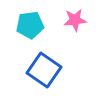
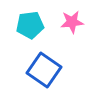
pink star: moved 3 px left, 2 px down
